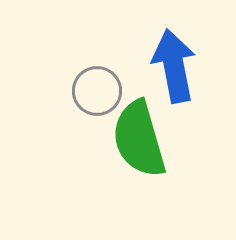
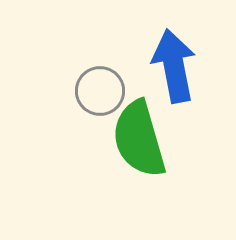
gray circle: moved 3 px right
